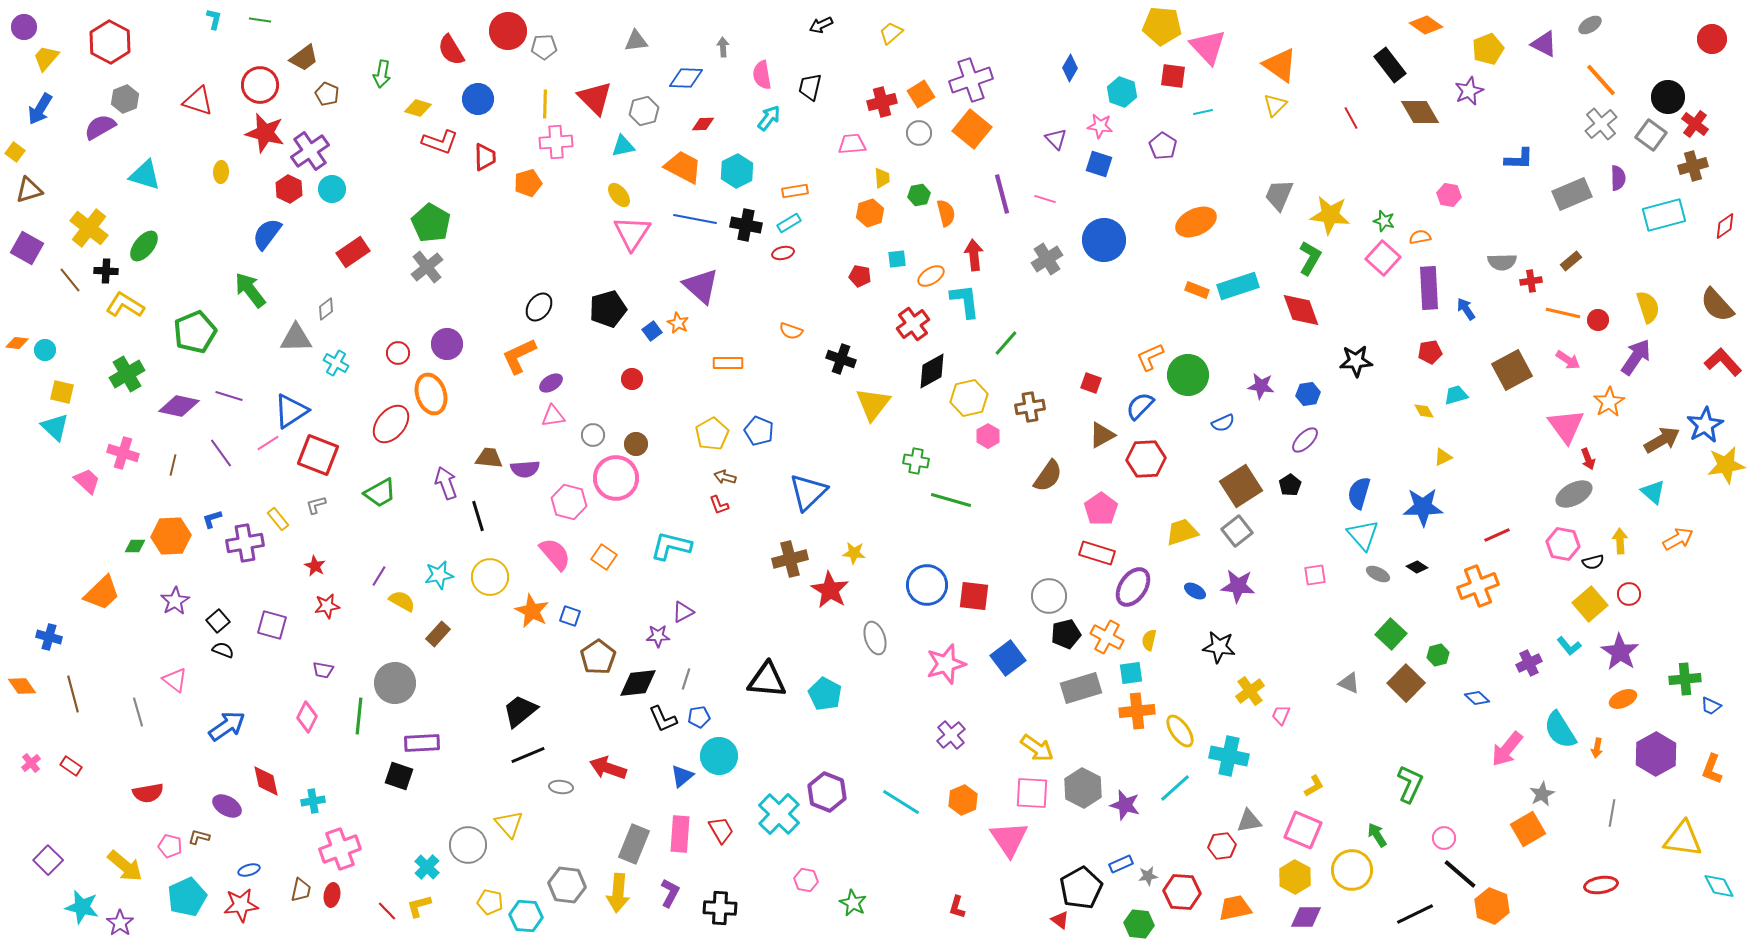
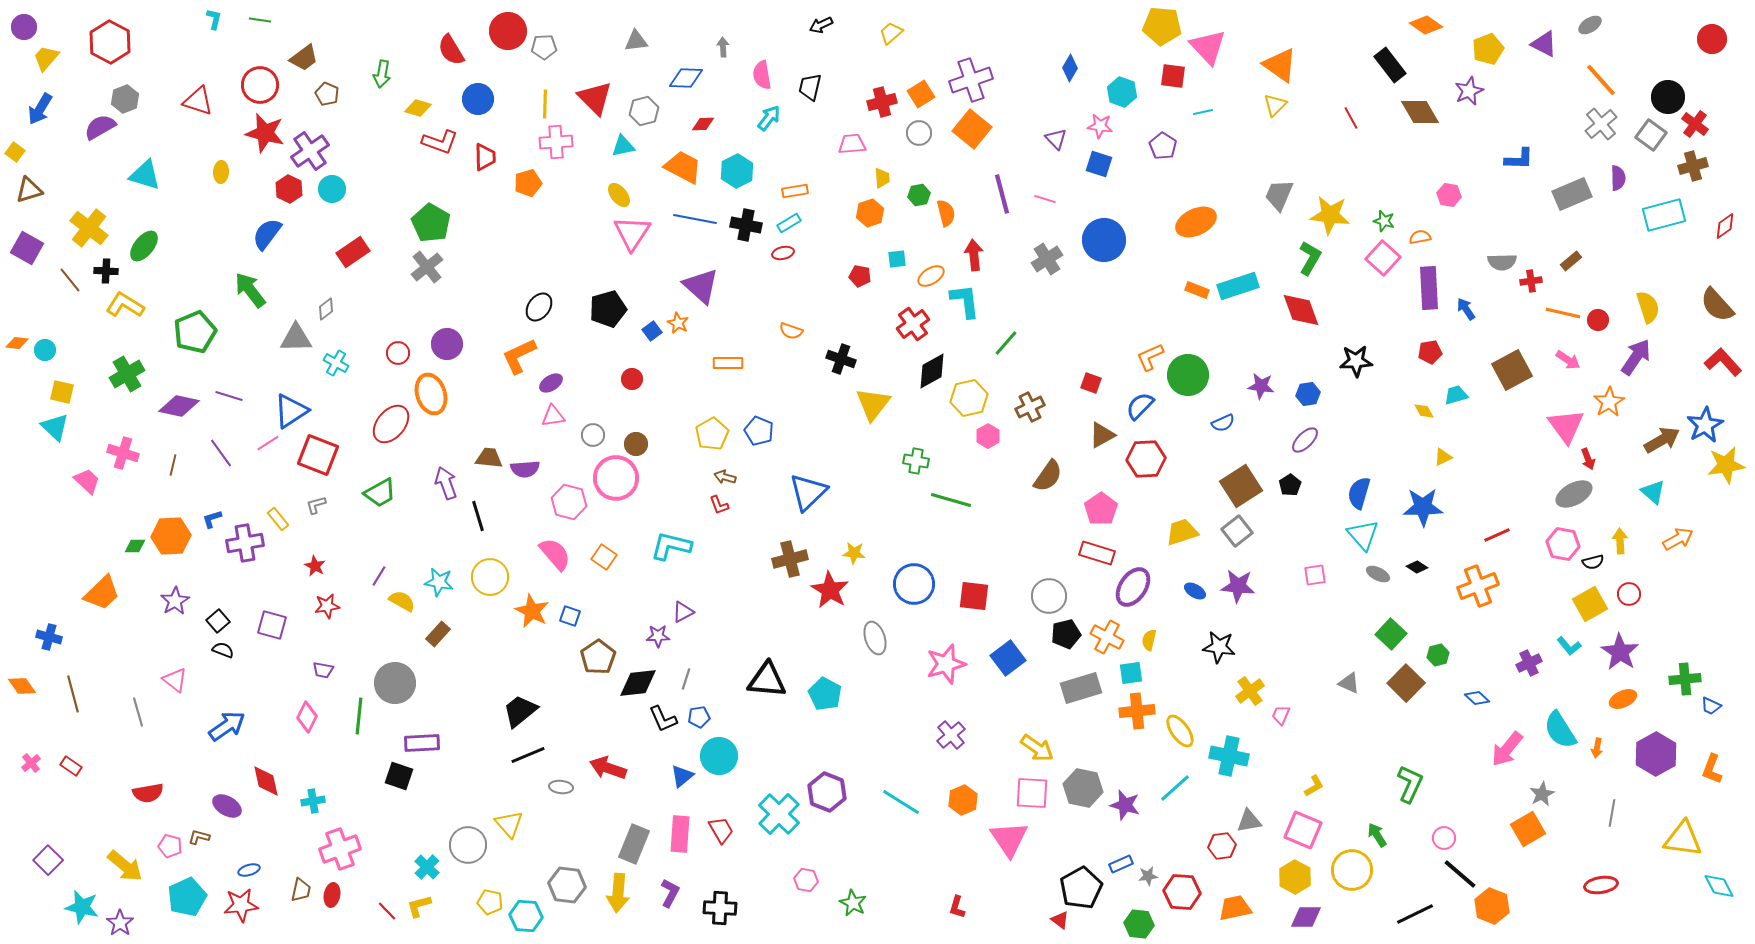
brown cross at (1030, 407): rotated 16 degrees counterclockwise
cyan star at (439, 575): moved 7 px down; rotated 20 degrees clockwise
blue circle at (927, 585): moved 13 px left, 1 px up
yellow square at (1590, 604): rotated 12 degrees clockwise
gray hexagon at (1083, 788): rotated 15 degrees counterclockwise
